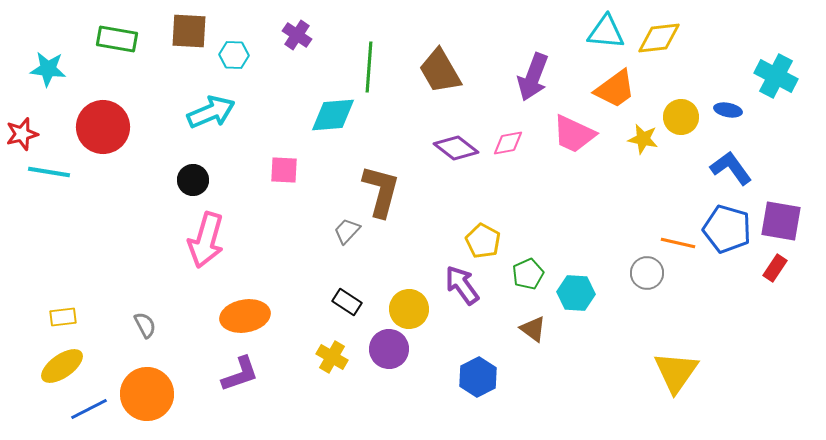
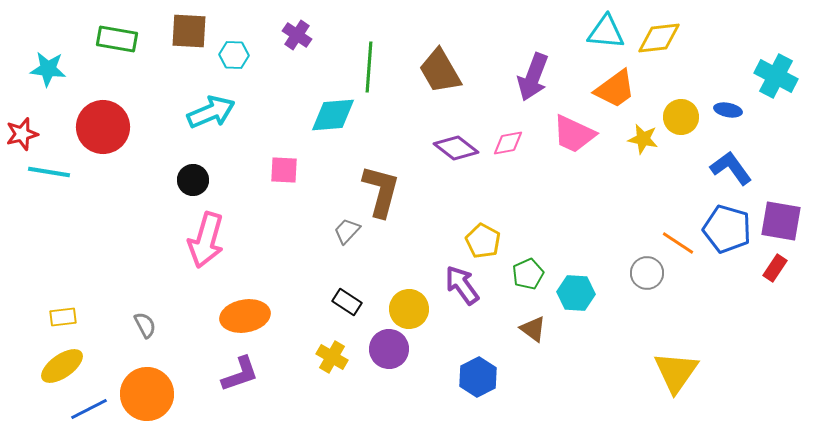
orange line at (678, 243): rotated 20 degrees clockwise
